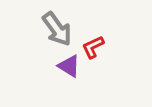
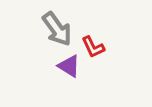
red L-shape: rotated 90 degrees counterclockwise
